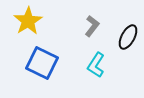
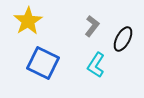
black ellipse: moved 5 px left, 2 px down
blue square: moved 1 px right
